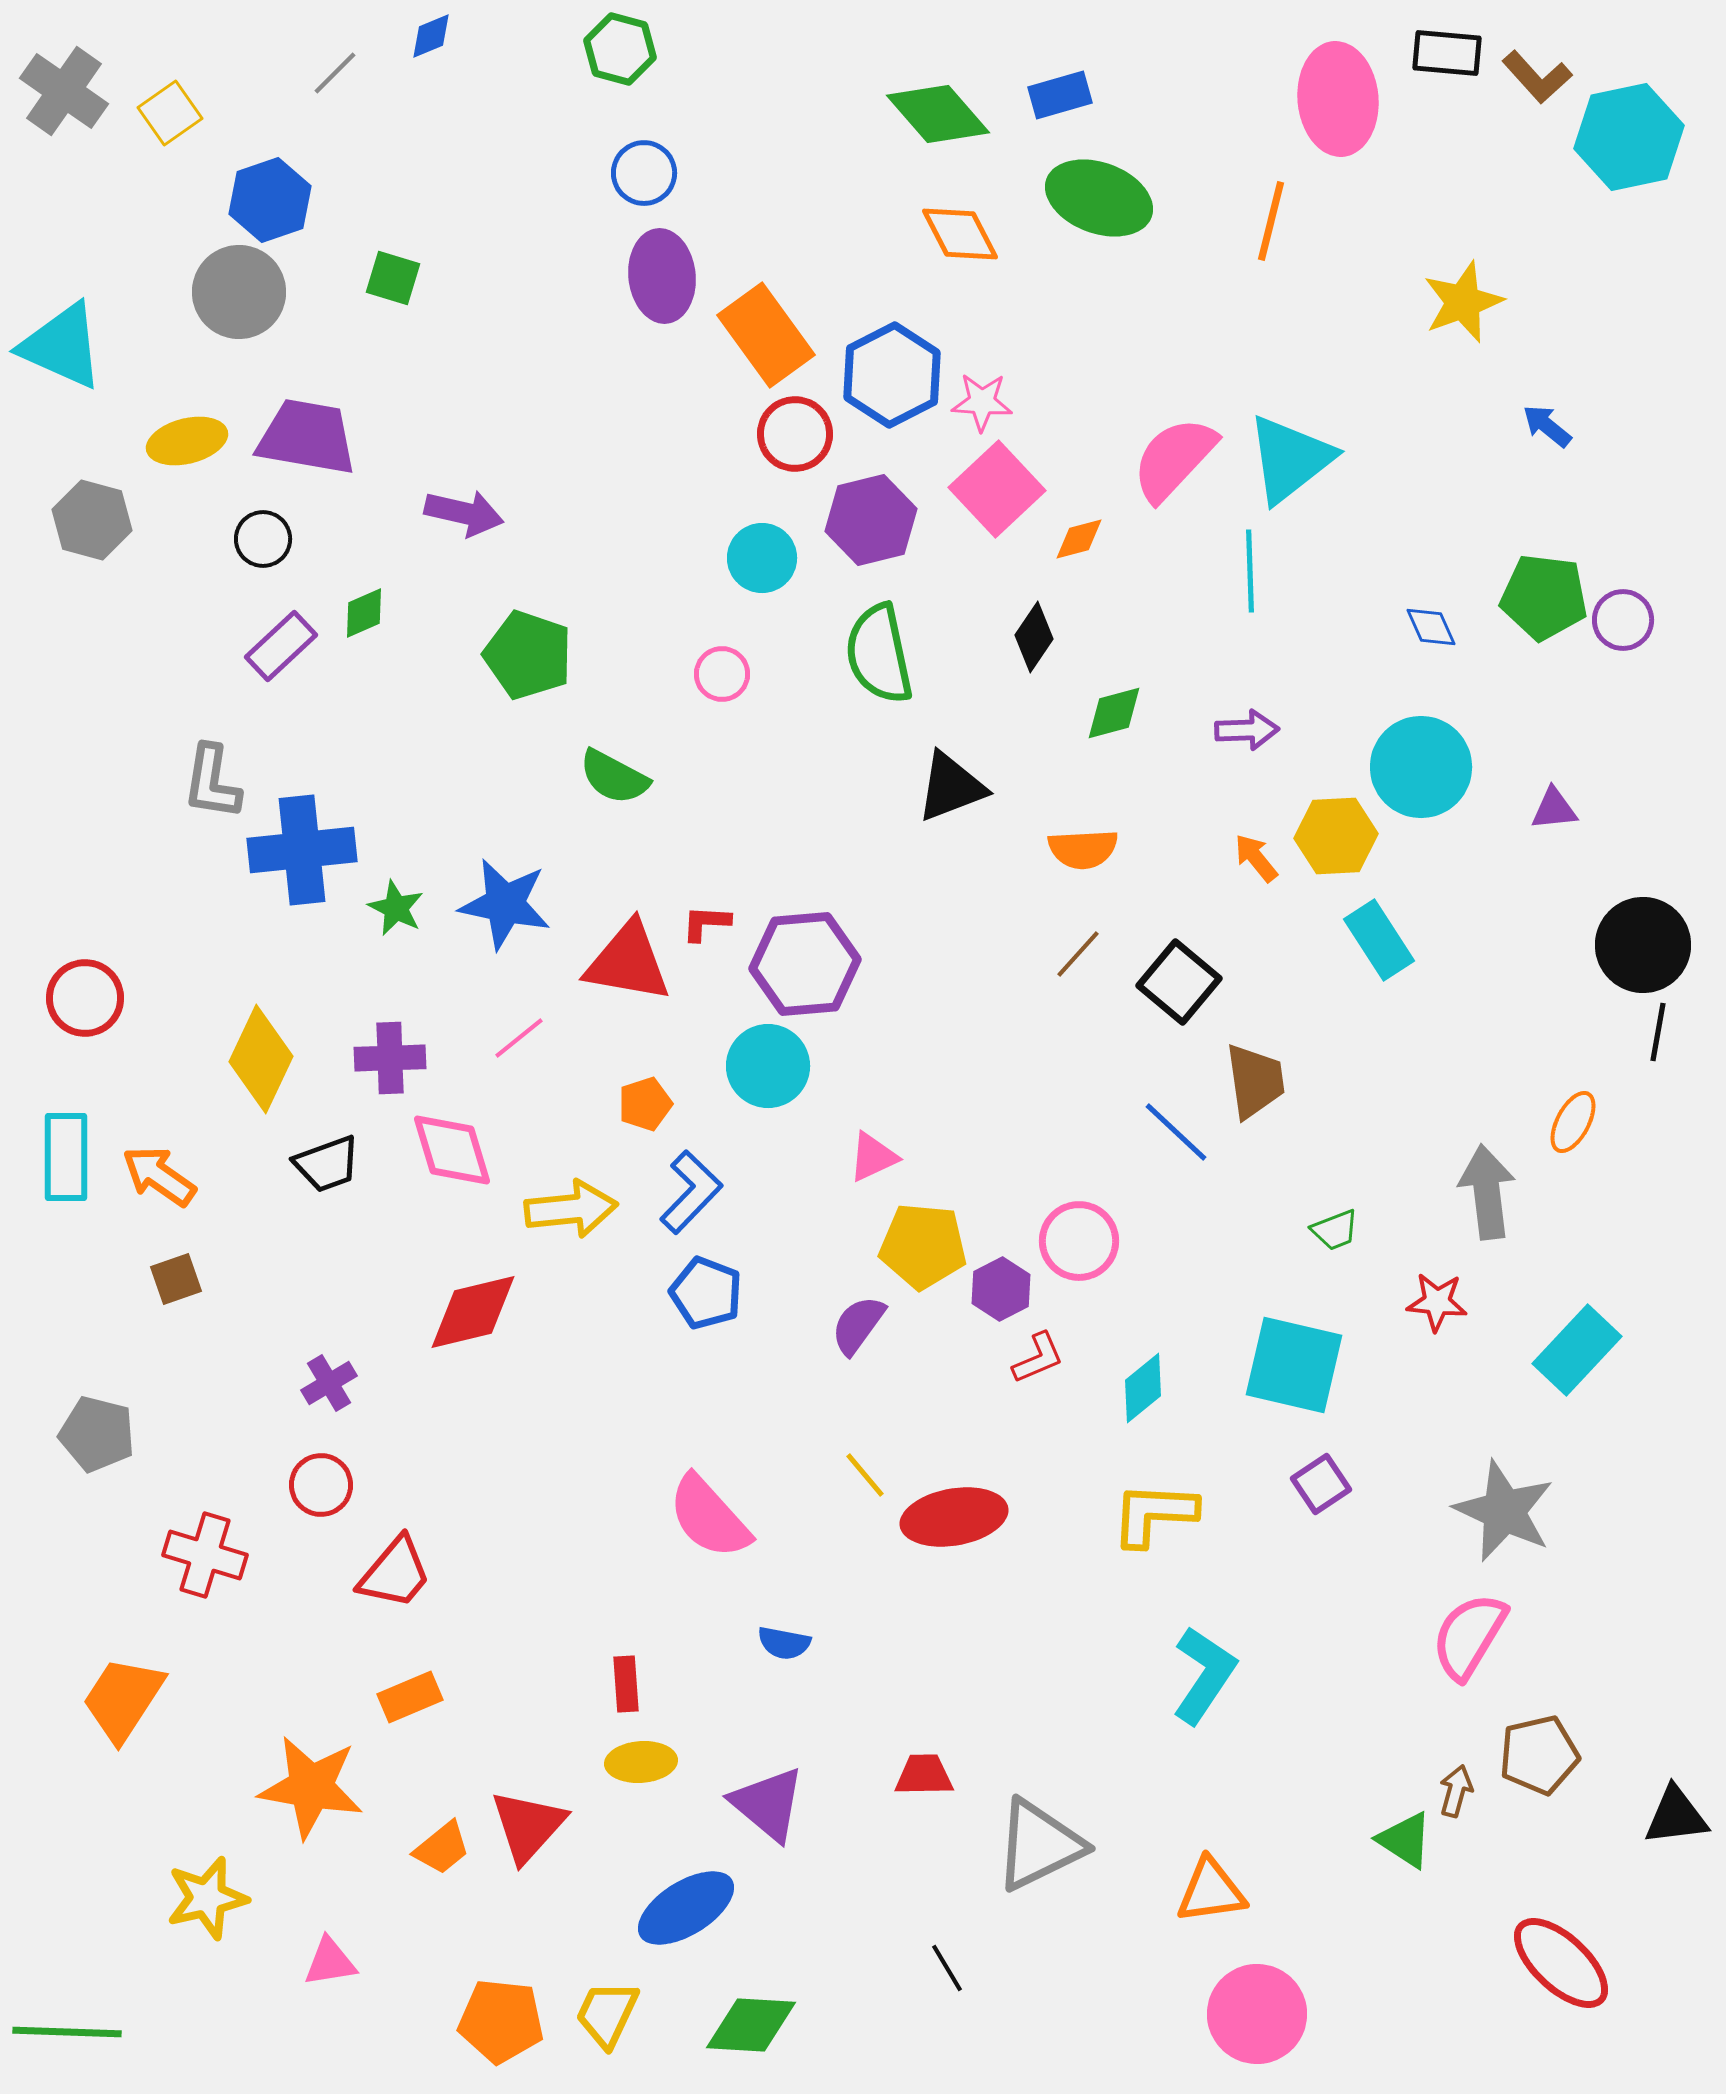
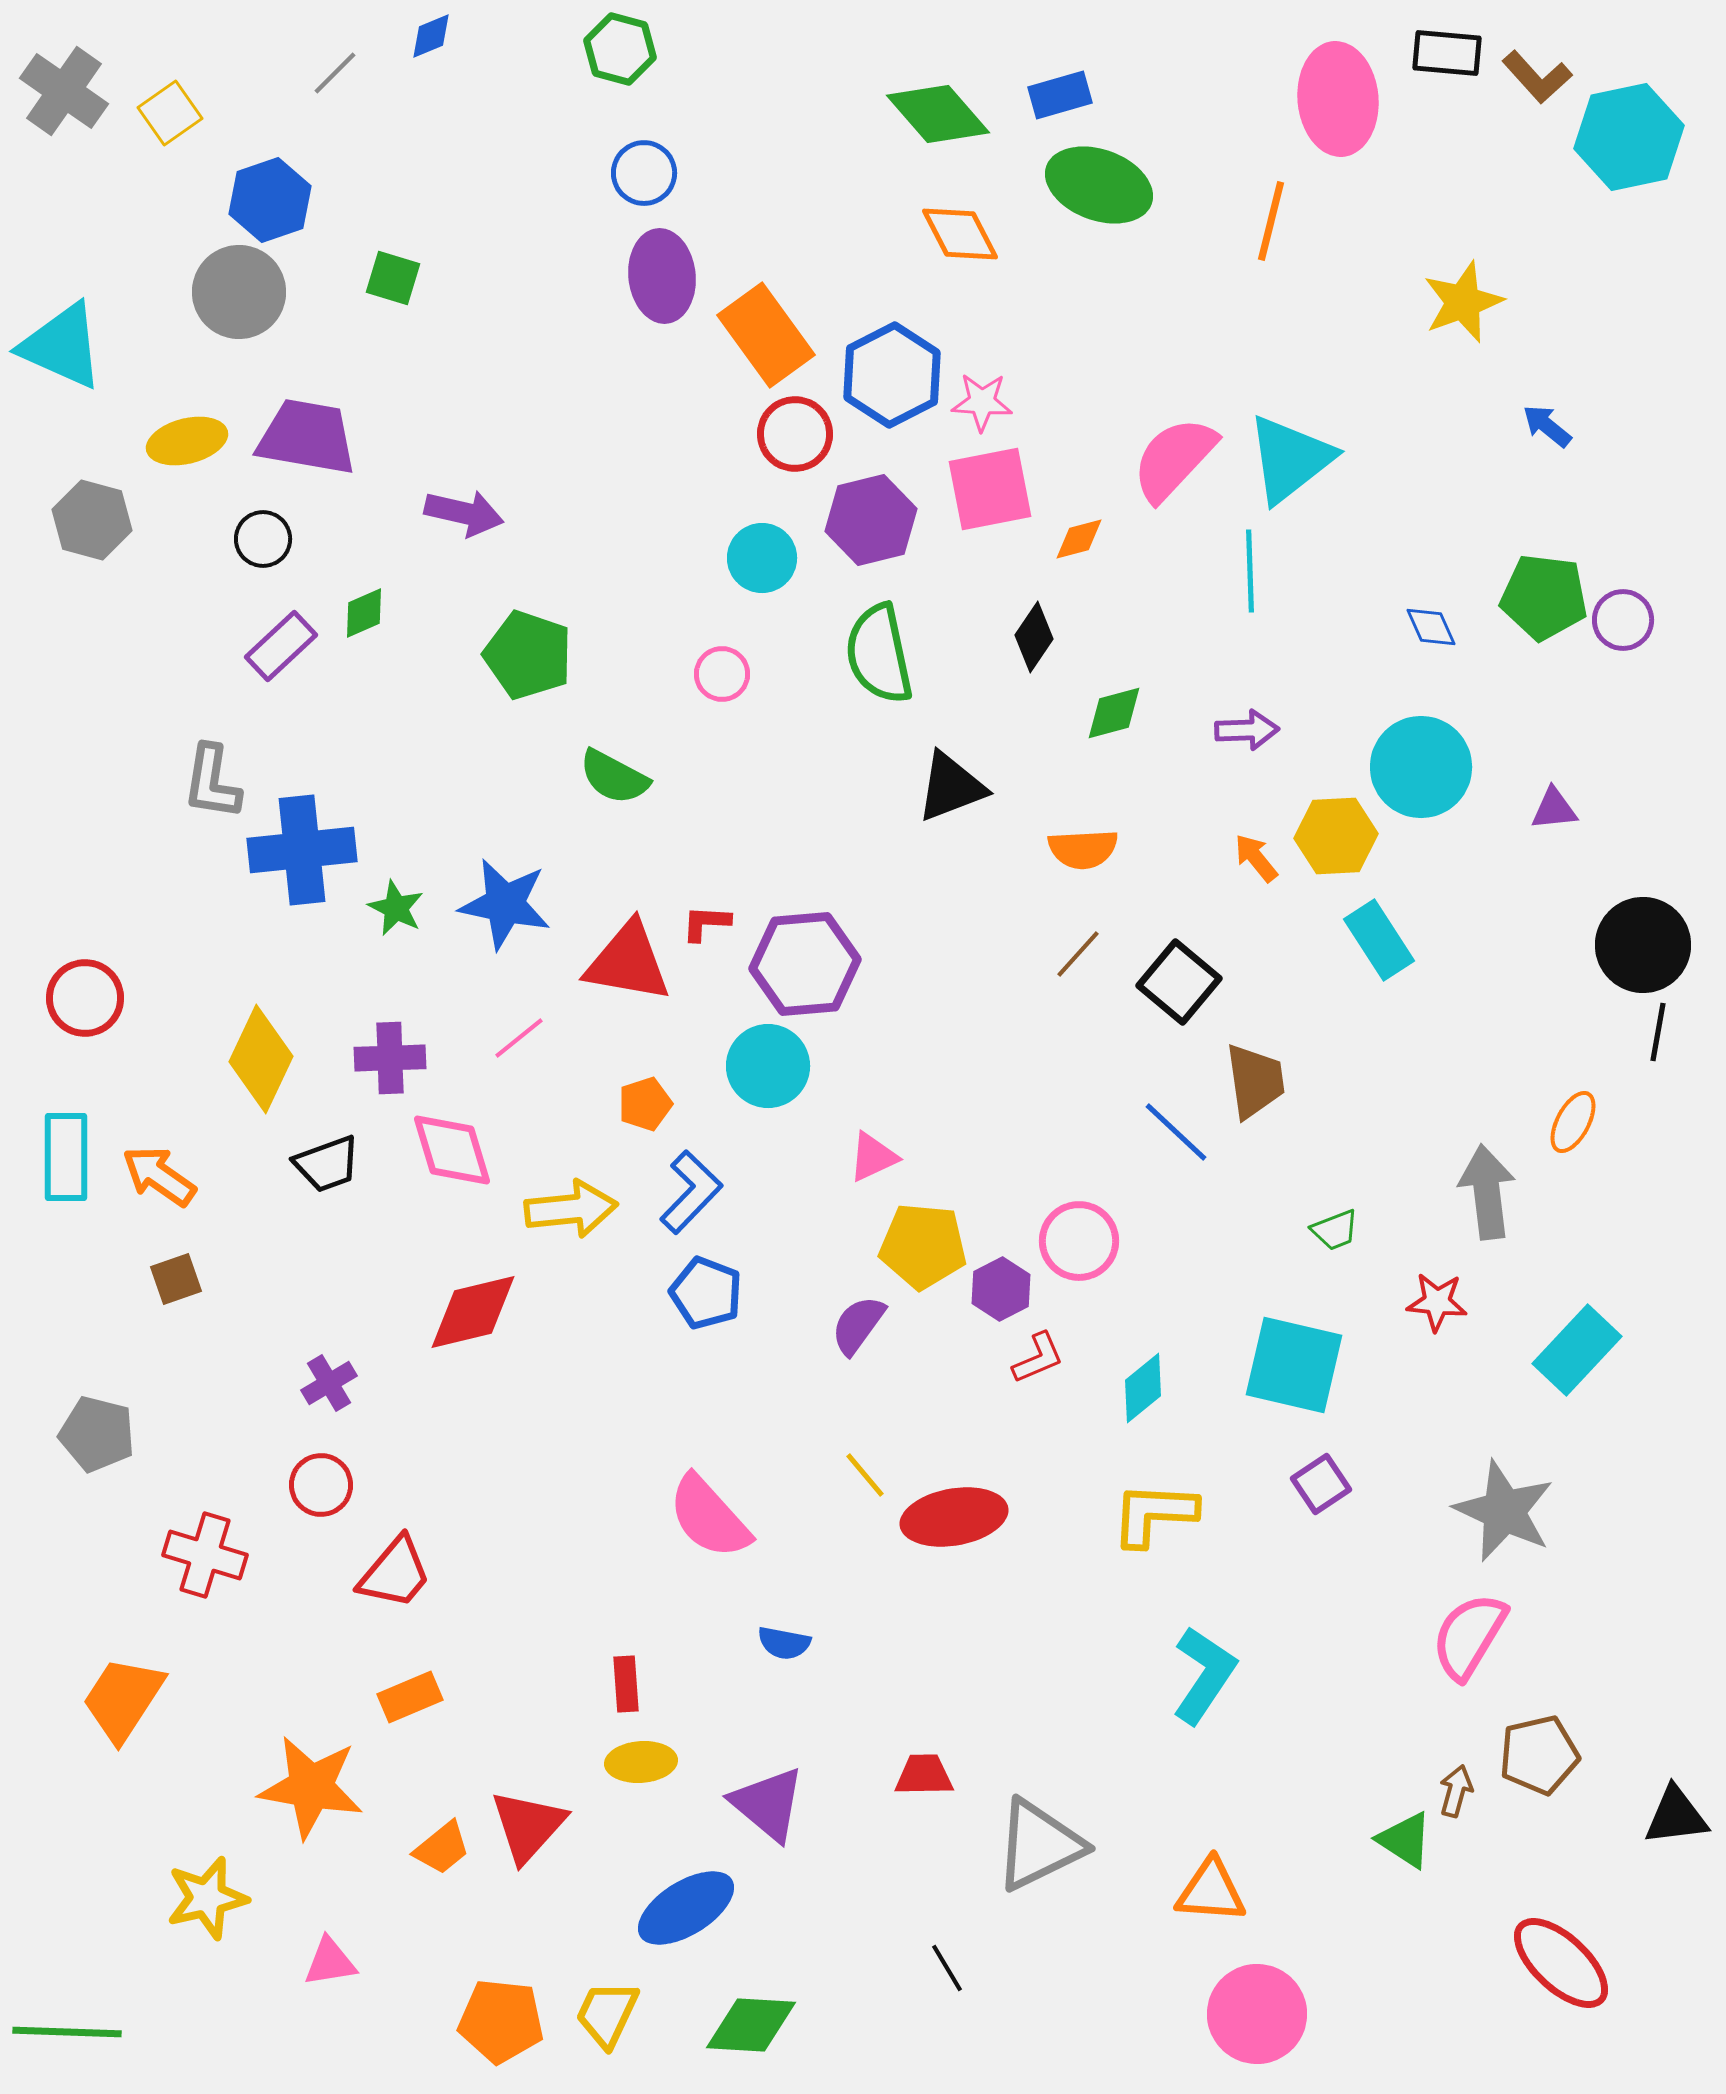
green ellipse at (1099, 198): moved 13 px up
pink square at (997, 489): moved 7 px left; rotated 32 degrees clockwise
orange triangle at (1211, 1891): rotated 12 degrees clockwise
